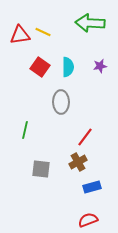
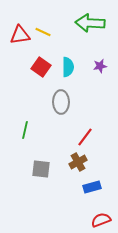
red square: moved 1 px right
red semicircle: moved 13 px right
